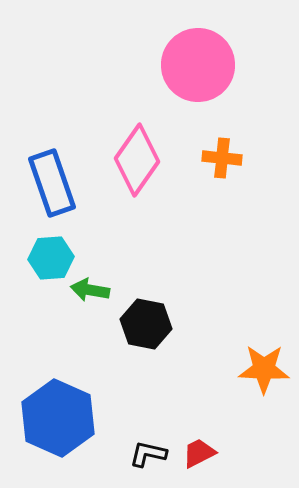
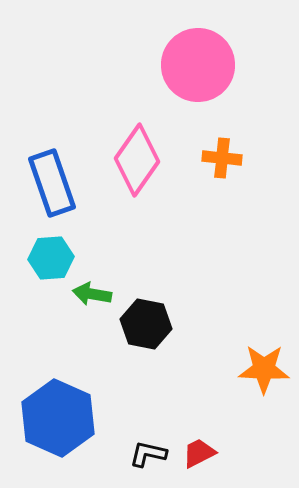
green arrow: moved 2 px right, 4 px down
